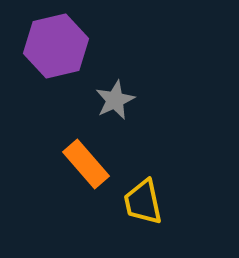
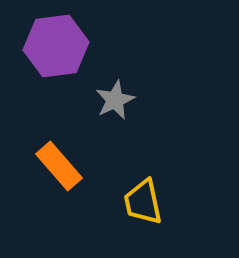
purple hexagon: rotated 6 degrees clockwise
orange rectangle: moved 27 px left, 2 px down
